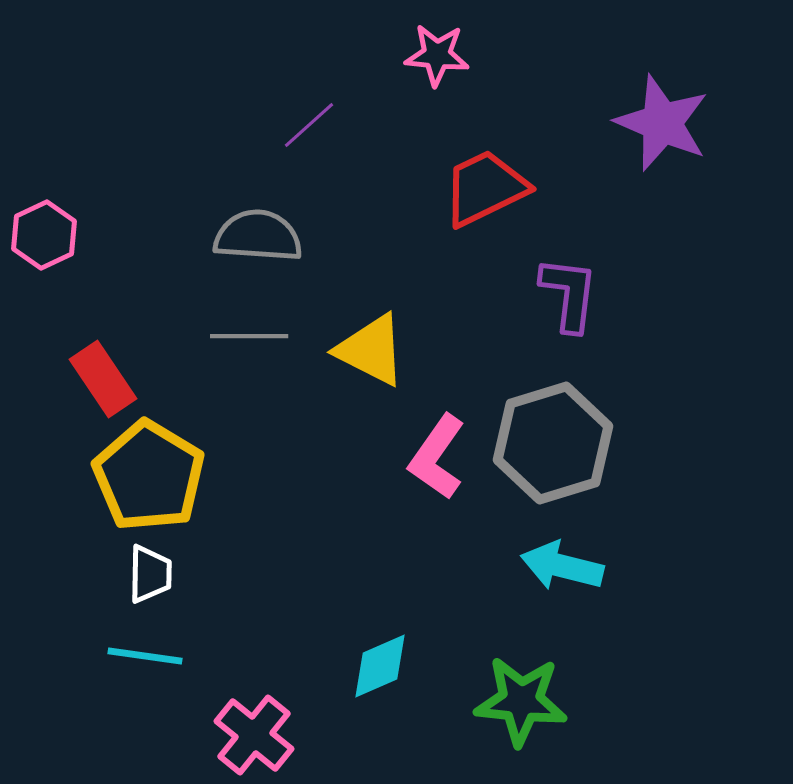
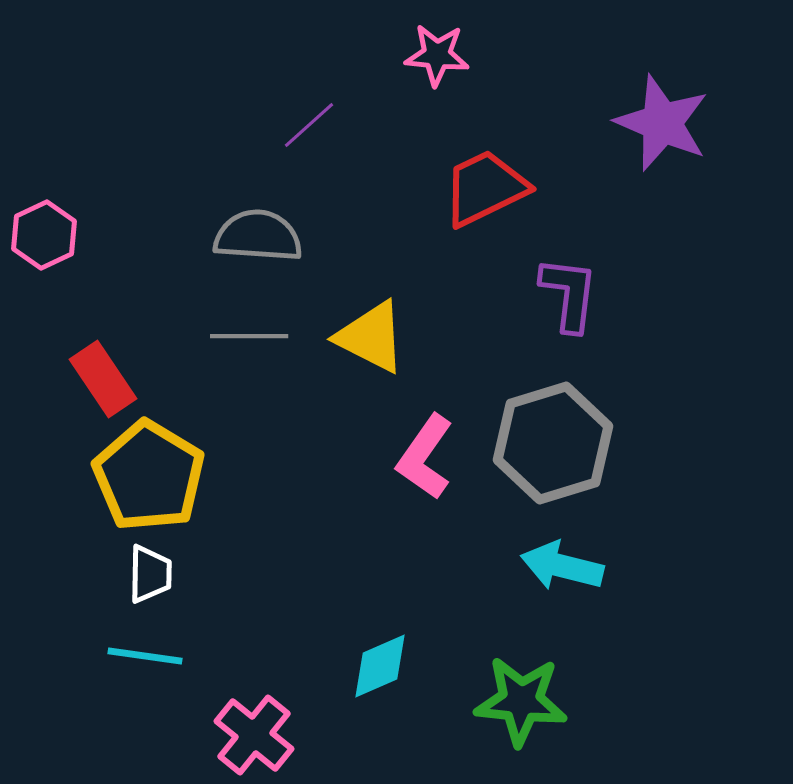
yellow triangle: moved 13 px up
pink L-shape: moved 12 px left
